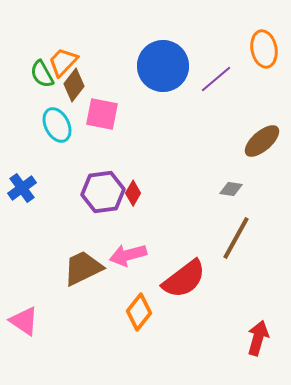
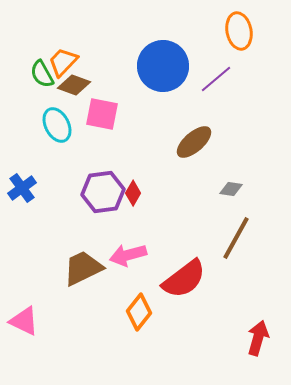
orange ellipse: moved 25 px left, 18 px up
brown diamond: rotated 72 degrees clockwise
brown ellipse: moved 68 px left, 1 px down
pink triangle: rotated 8 degrees counterclockwise
